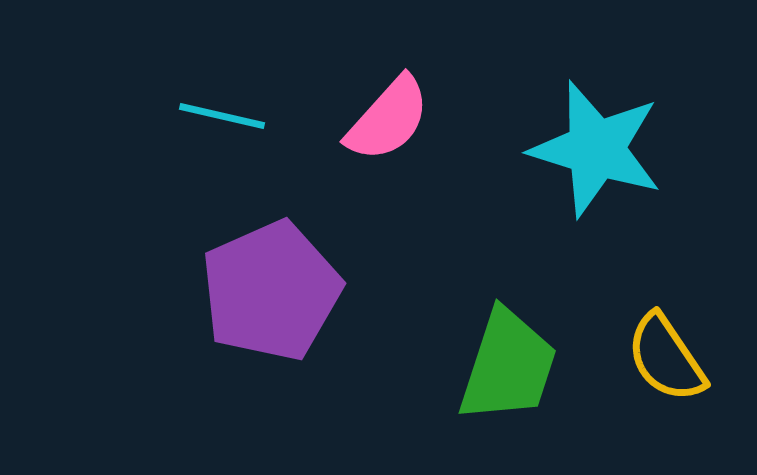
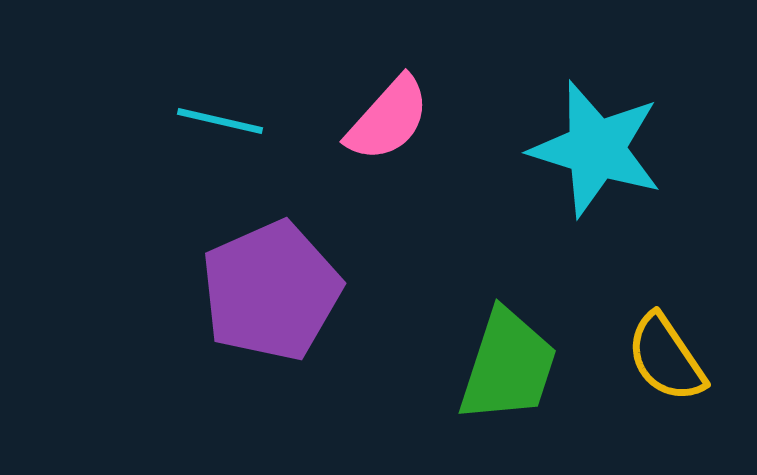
cyan line: moved 2 px left, 5 px down
